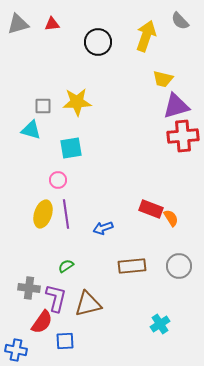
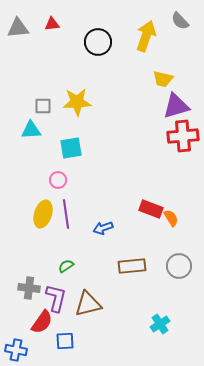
gray triangle: moved 4 px down; rotated 10 degrees clockwise
cyan triangle: rotated 20 degrees counterclockwise
